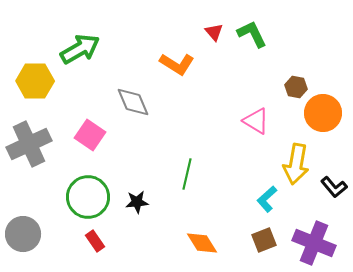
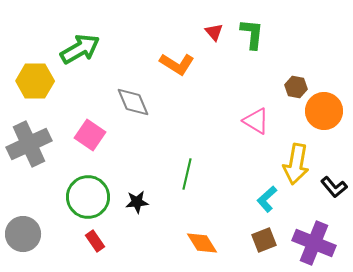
green L-shape: rotated 32 degrees clockwise
orange circle: moved 1 px right, 2 px up
